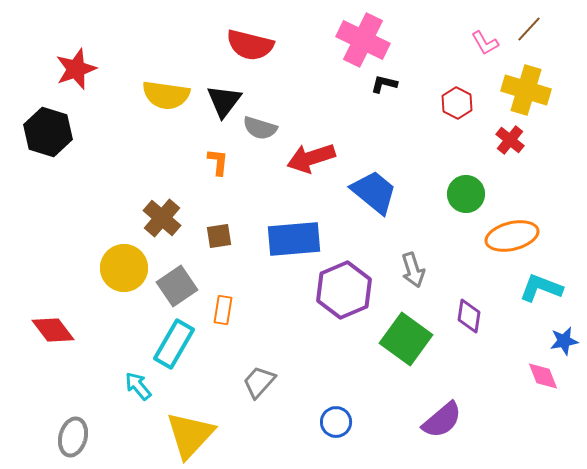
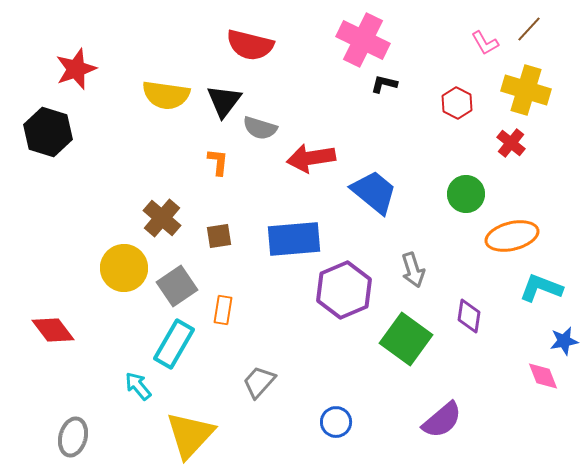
red cross: moved 1 px right, 3 px down
red arrow: rotated 9 degrees clockwise
